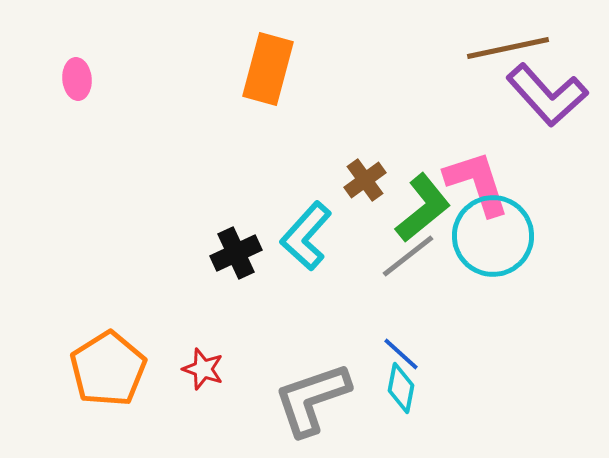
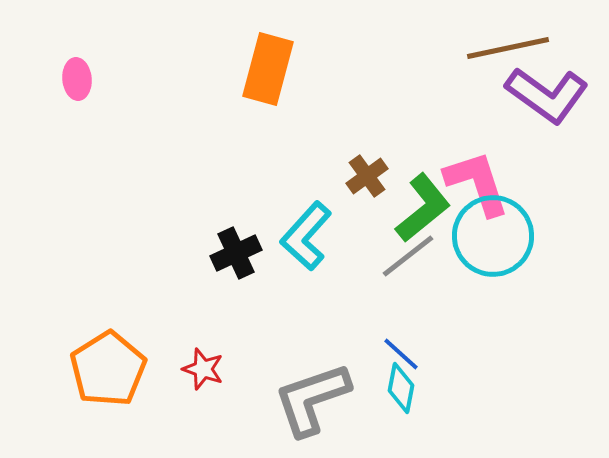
purple L-shape: rotated 12 degrees counterclockwise
brown cross: moved 2 px right, 4 px up
